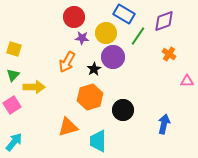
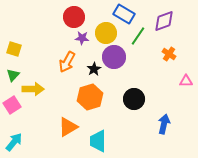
purple circle: moved 1 px right
pink triangle: moved 1 px left
yellow arrow: moved 1 px left, 2 px down
black circle: moved 11 px right, 11 px up
orange triangle: rotated 15 degrees counterclockwise
